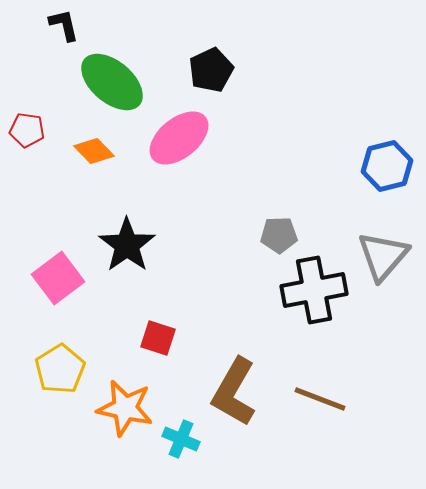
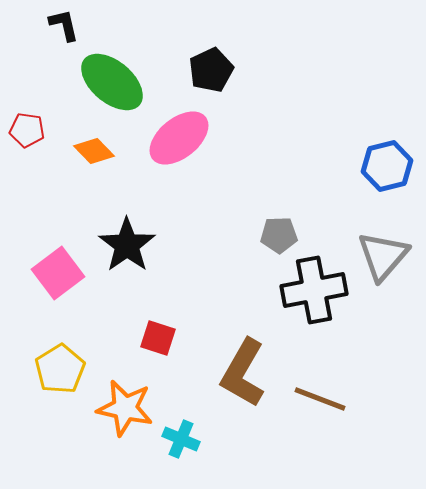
pink square: moved 5 px up
brown L-shape: moved 9 px right, 19 px up
